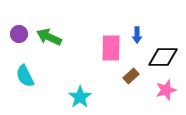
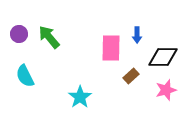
green arrow: rotated 25 degrees clockwise
